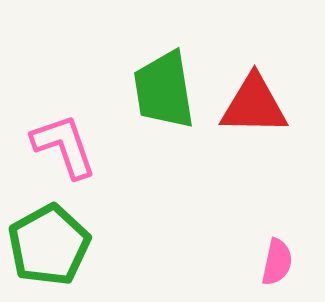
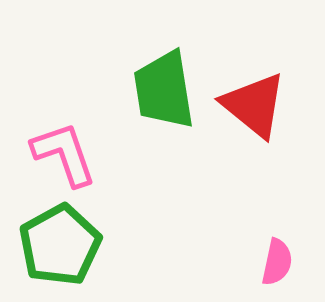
red triangle: rotated 38 degrees clockwise
pink L-shape: moved 8 px down
green pentagon: moved 11 px right
